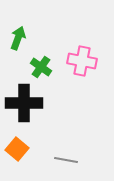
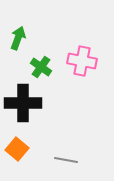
black cross: moved 1 px left
